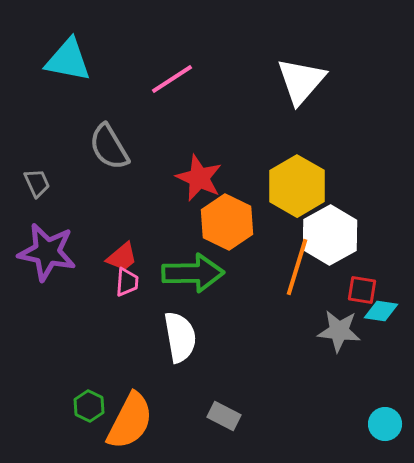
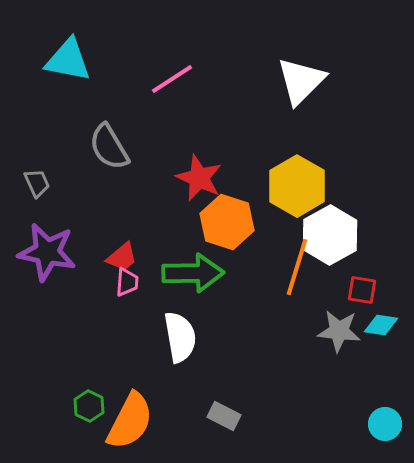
white triangle: rotated 4 degrees clockwise
orange hexagon: rotated 8 degrees counterclockwise
cyan diamond: moved 14 px down
